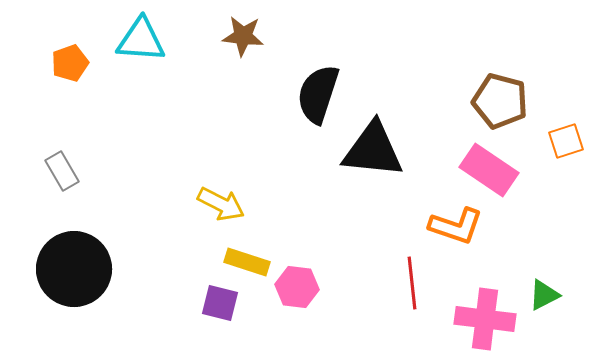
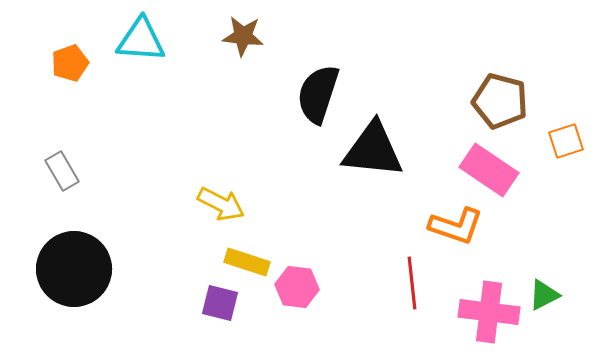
pink cross: moved 4 px right, 7 px up
